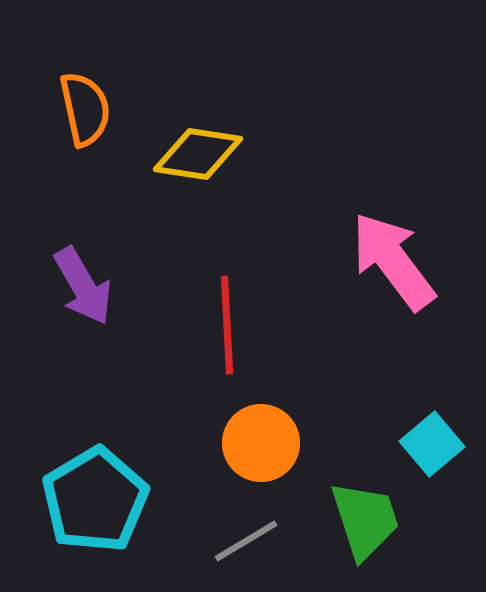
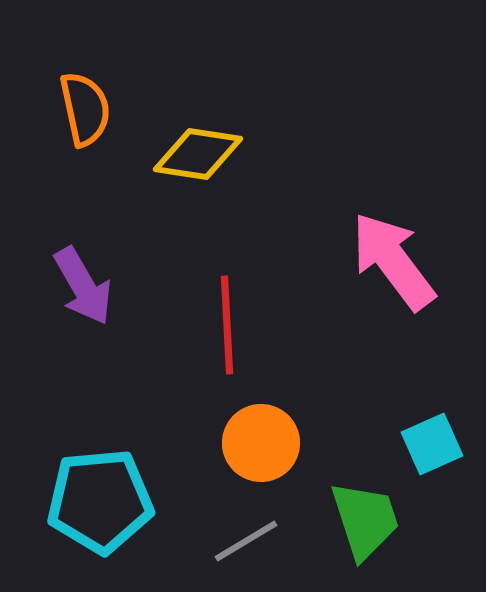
cyan square: rotated 16 degrees clockwise
cyan pentagon: moved 5 px right, 1 px down; rotated 26 degrees clockwise
